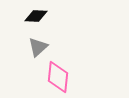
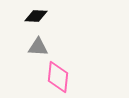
gray triangle: rotated 45 degrees clockwise
